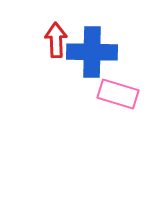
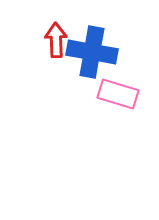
blue cross: rotated 9 degrees clockwise
